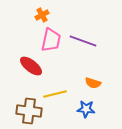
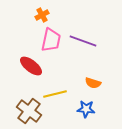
brown cross: rotated 30 degrees clockwise
